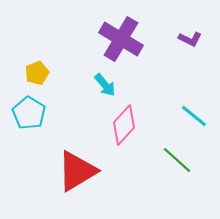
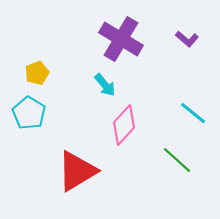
purple L-shape: moved 3 px left; rotated 15 degrees clockwise
cyan line: moved 1 px left, 3 px up
